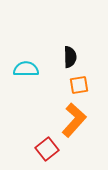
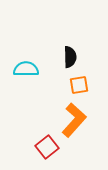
red square: moved 2 px up
